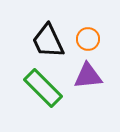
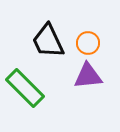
orange circle: moved 4 px down
green rectangle: moved 18 px left
